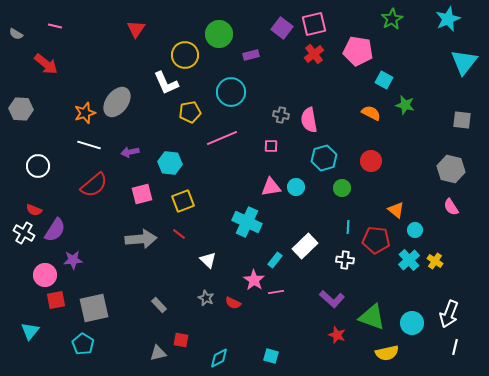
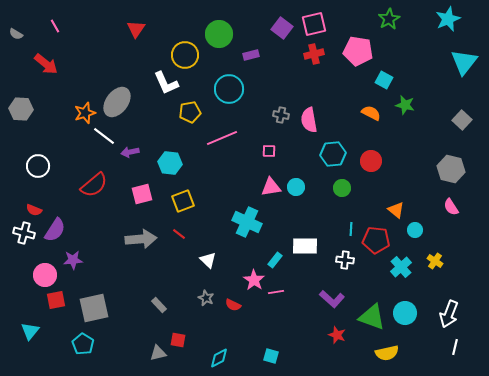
green star at (392, 19): moved 3 px left
pink line at (55, 26): rotated 48 degrees clockwise
red cross at (314, 54): rotated 24 degrees clockwise
cyan circle at (231, 92): moved 2 px left, 3 px up
gray square at (462, 120): rotated 36 degrees clockwise
white line at (89, 145): moved 15 px right, 9 px up; rotated 20 degrees clockwise
pink square at (271, 146): moved 2 px left, 5 px down
cyan hexagon at (324, 158): moved 9 px right, 4 px up; rotated 10 degrees clockwise
cyan line at (348, 227): moved 3 px right, 2 px down
white cross at (24, 233): rotated 15 degrees counterclockwise
white rectangle at (305, 246): rotated 45 degrees clockwise
cyan cross at (409, 260): moved 8 px left, 7 px down
red semicircle at (233, 303): moved 2 px down
cyan circle at (412, 323): moved 7 px left, 10 px up
red square at (181, 340): moved 3 px left
